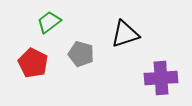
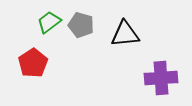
black triangle: rotated 12 degrees clockwise
gray pentagon: moved 29 px up
red pentagon: rotated 12 degrees clockwise
